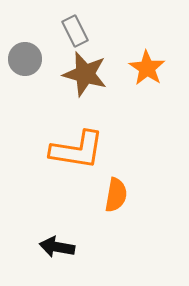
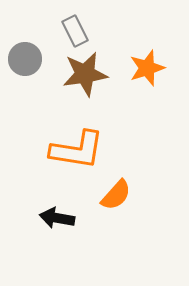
orange star: rotated 21 degrees clockwise
brown star: rotated 24 degrees counterclockwise
orange semicircle: rotated 32 degrees clockwise
black arrow: moved 29 px up
